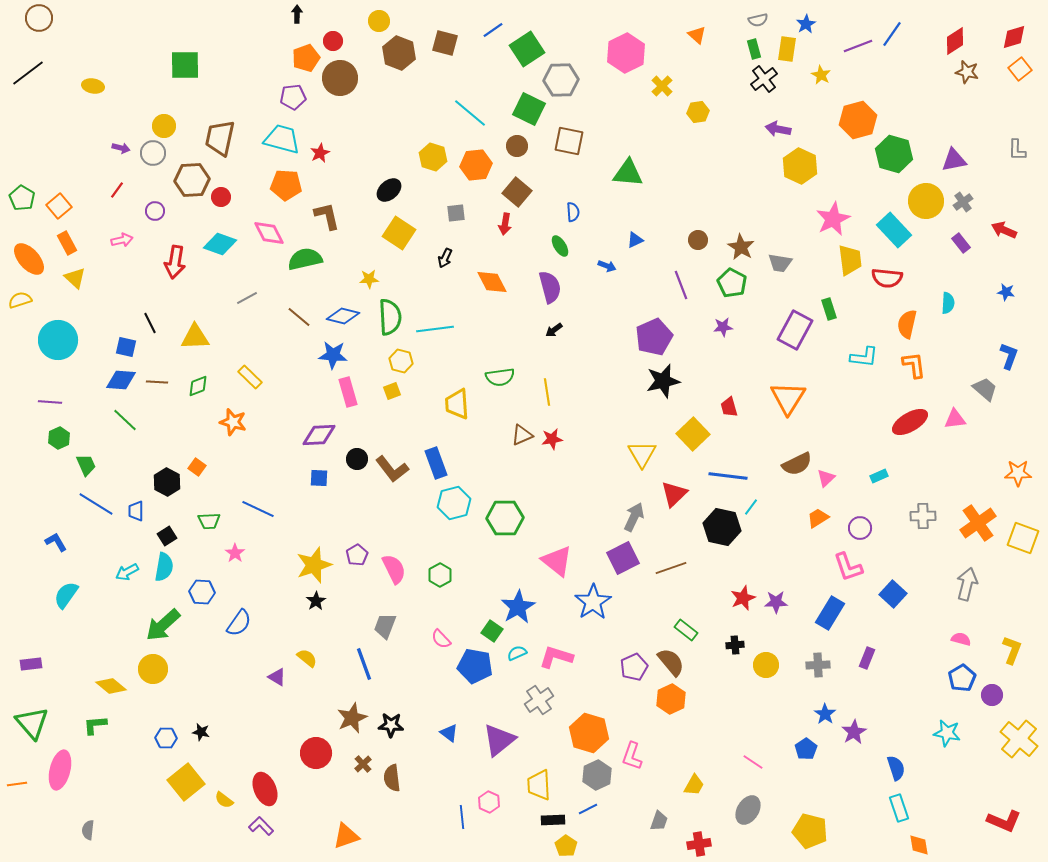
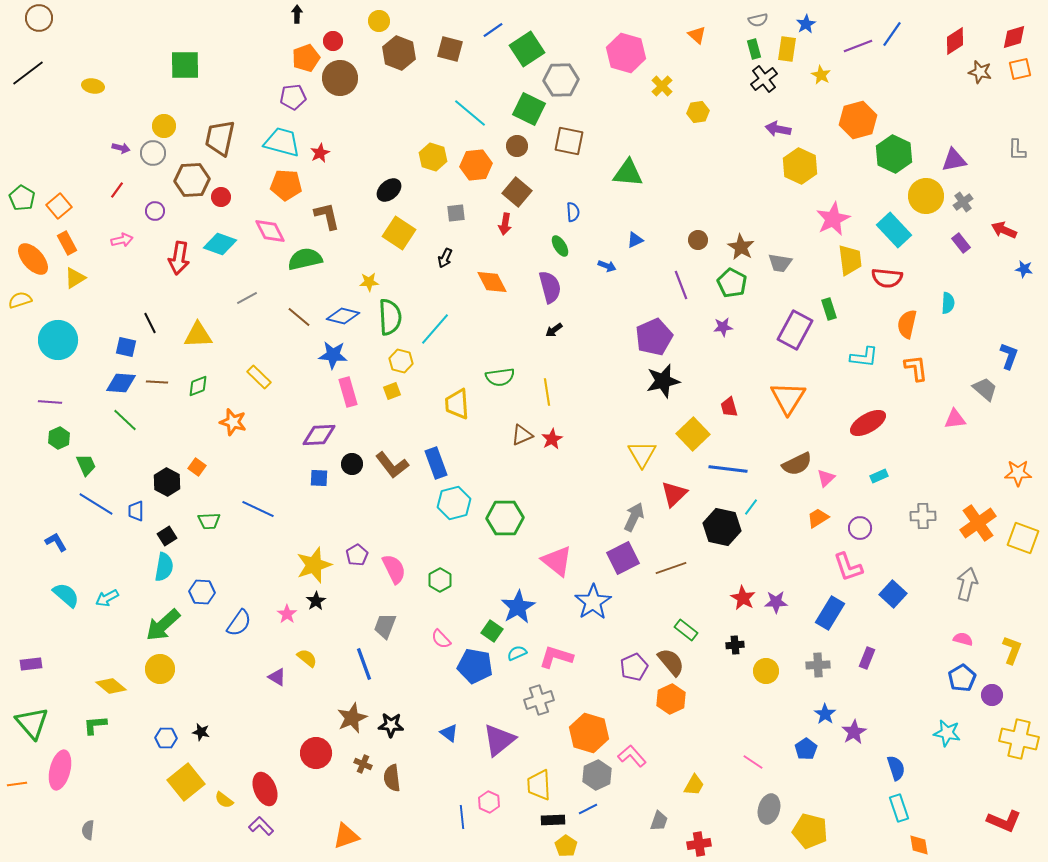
brown square at (445, 43): moved 5 px right, 6 px down
pink hexagon at (626, 53): rotated 18 degrees counterclockwise
orange square at (1020, 69): rotated 25 degrees clockwise
brown star at (967, 72): moved 13 px right
cyan trapezoid at (282, 139): moved 3 px down
green hexagon at (894, 154): rotated 9 degrees clockwise
yellow circle at (926, 201): moved 5 px up
pink diamond at (269, 233): moved 1 px right, 2 px up
orange ellipse at (29, 259): moved 4 px right
red arrow at (175, 262): moved 4 px right, 4 px up
yellow triangle at (75, 278): rotated 45 degrees clockwise
yellow star at (369, 279): moved 3 px down
blue star at (1006, 292): moved 18 px right, 23 px up
cyan line at (435, 329): rotated 42 degrees counterclockwise
yellow triangle at (195, 337): moved 3 px right, 2 px up
orange L-shape at (914, 365): moved 2 px right, 3 px down
yellow rectangle at (250, 377): moved 9 px right
blue diamond at (121, 380): moved 3 px down
red ellipse at (910, 422): moved 42 px left, 1 px down
red star at (552, 439): rotated 20 degrees counterclockwise
black circle at (357, 459): moved 5 px left, 5 px down
brown L-shape at (392, 469): moved 4 px up
blue line at (728, 476): moved 7 px up
pink star at (235, 553): moved 52 px right, 61 px down
cyan arrow at (127, 572): moved 20 px left, 26 px down
green hexagon at (440, 575): moved 5 px down
cyan semicircle at (66, 595): rotated 96 degrees clockwise
red star at (743, 598): rotated 20 degrees counterclockwise
pink semicircle at (961, 639): moved 2 px right
yellow circle at (766, 665): moved 6 px down
yellow circle at (153, 669): moved 7 px right
gray cross at (539, 700): rotated 16 degrees clockwise
yellow cross at (1019, 739): rotated 27 degrees counterclockwise
pink L-shape at (632, 756): rotated 120 degrees clockwise
brown cross at (363, 764): rotated 24 degrees counterclockwise
gray ellipse at (748, 810): moved 21 px right, 1 px up; rotated 16 degrees counterclockwise
